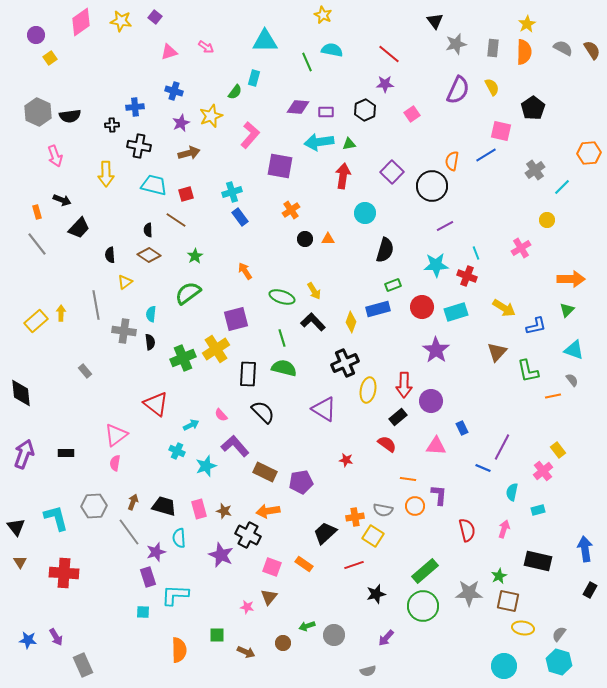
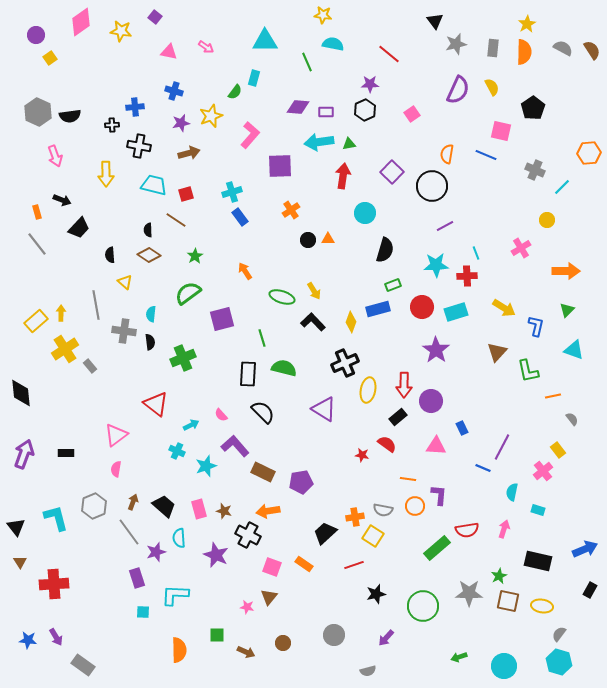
yellow star at (323, 15): rotated 18 degrees counterclockwise
yellow star at (121, 21): moved 10 px down
cyan semicircle at (332, 50): moved 1 px right, 6 px up
pink triangle at (169, 52): rotated 30 degrees clockwise
purple star at (385, 84): moved 15 px left
purple star at (181, 123): rotated 12 degrees clockwise
blue line at (486, 155): rotated 55 degrees clockwise
orange semicircle at (452, 161): moved 5 px left, 7 px up
purple square at (280, 166): rotated 12 degrees counterclockwise
gray cross at (535, 170): rotated 30 degrees counterclockwise
black circle at (305, 239): moved 3 px right, 1 px down
red cross at (467, 276): rotated 24 degrees counterclockwise
orange arrow at (571, 279): moved 5 px left, 8 px up
yellow triangle at (125, 282): rotated 42 degrees counterclockwise
purple square at (236, 319): moved 14 px left
blue L-shape at (536, 326): rotated 65 degrees counterclockwise
green line at (282, 338): moved 20 px left
yellow cross at (216, 349): moved 151 px left
gray rectangle at (85, 371): moved 5 px right, 5 px up
gray semicircle at (572, 380): moved 39 px down
red star at (346, 460): moved 16 px right, 5 px up
pink semicircle at (115, 463): moved 1 px right, 6 px down
brown rectangle at (265, 472): moved 2 px left
gray hexagon at (94, 506): rotated 20 degrees counterclockwise
black trapezoid at (164, 506): rotated 25 degrees clockwise
cyan rectangle at (538, 510): rotated 32 degrees clockwise
red semicircle at (467, 530): rotated 95 degrees clockwise
blue arrow at (585, 549): rotated 75 degrees clockwise
purple star at (221, 555): moved 5 px left
green rectangle at (425, 571): moved 12 px right, 23 px up
red cross at (64, 573): moved 10 px left, 11 px down; rotated 8 degrees counterclockwise
purple rectangle at (148, 577): moved 11 px left, 1 px down
green arrow at (307, 626): moved 152 px right, 31 px down
yellow ellipse at (523, 628): moved 19 px right, 22 px up
gray rectangle at (83, 665): rotated 30 degrees counterclockwise
